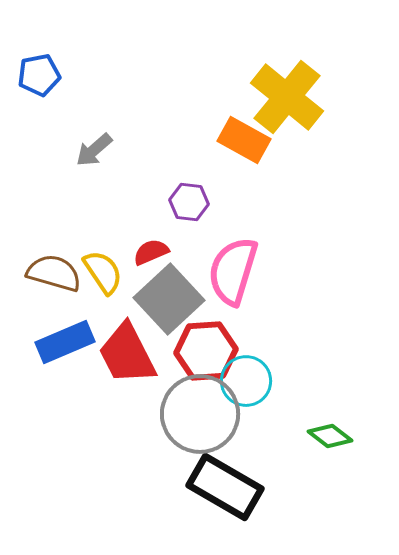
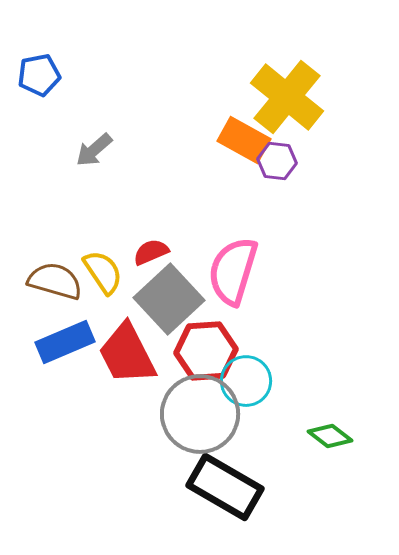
purple hexagon: moved 88 px right, 41 px up
brown semicircle: moved 1 px right, 8 px down
